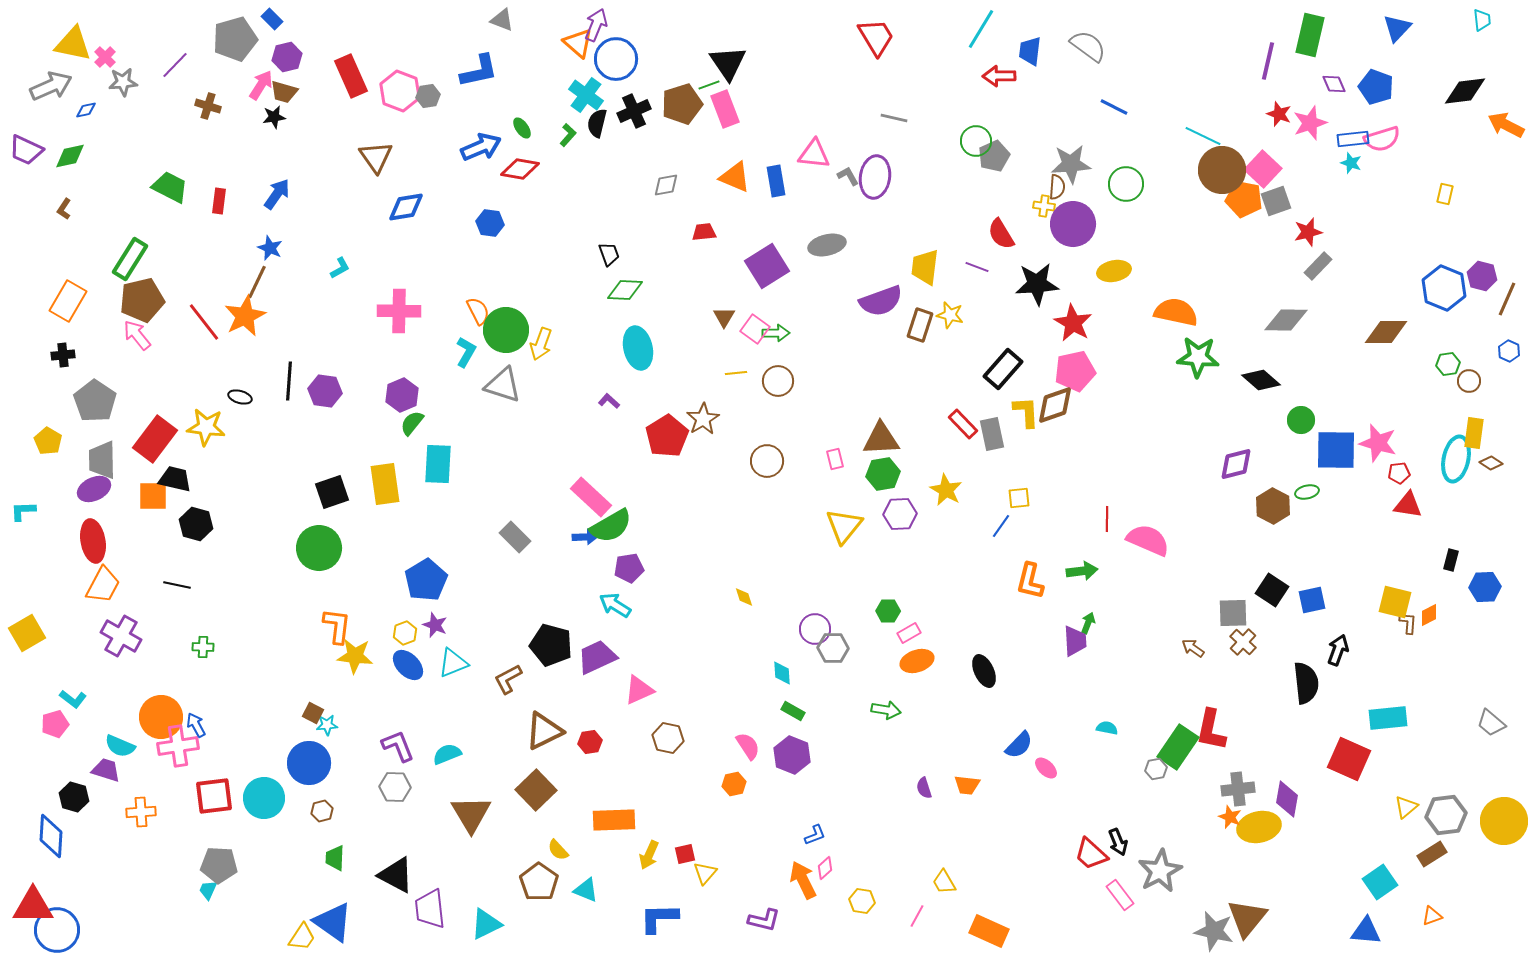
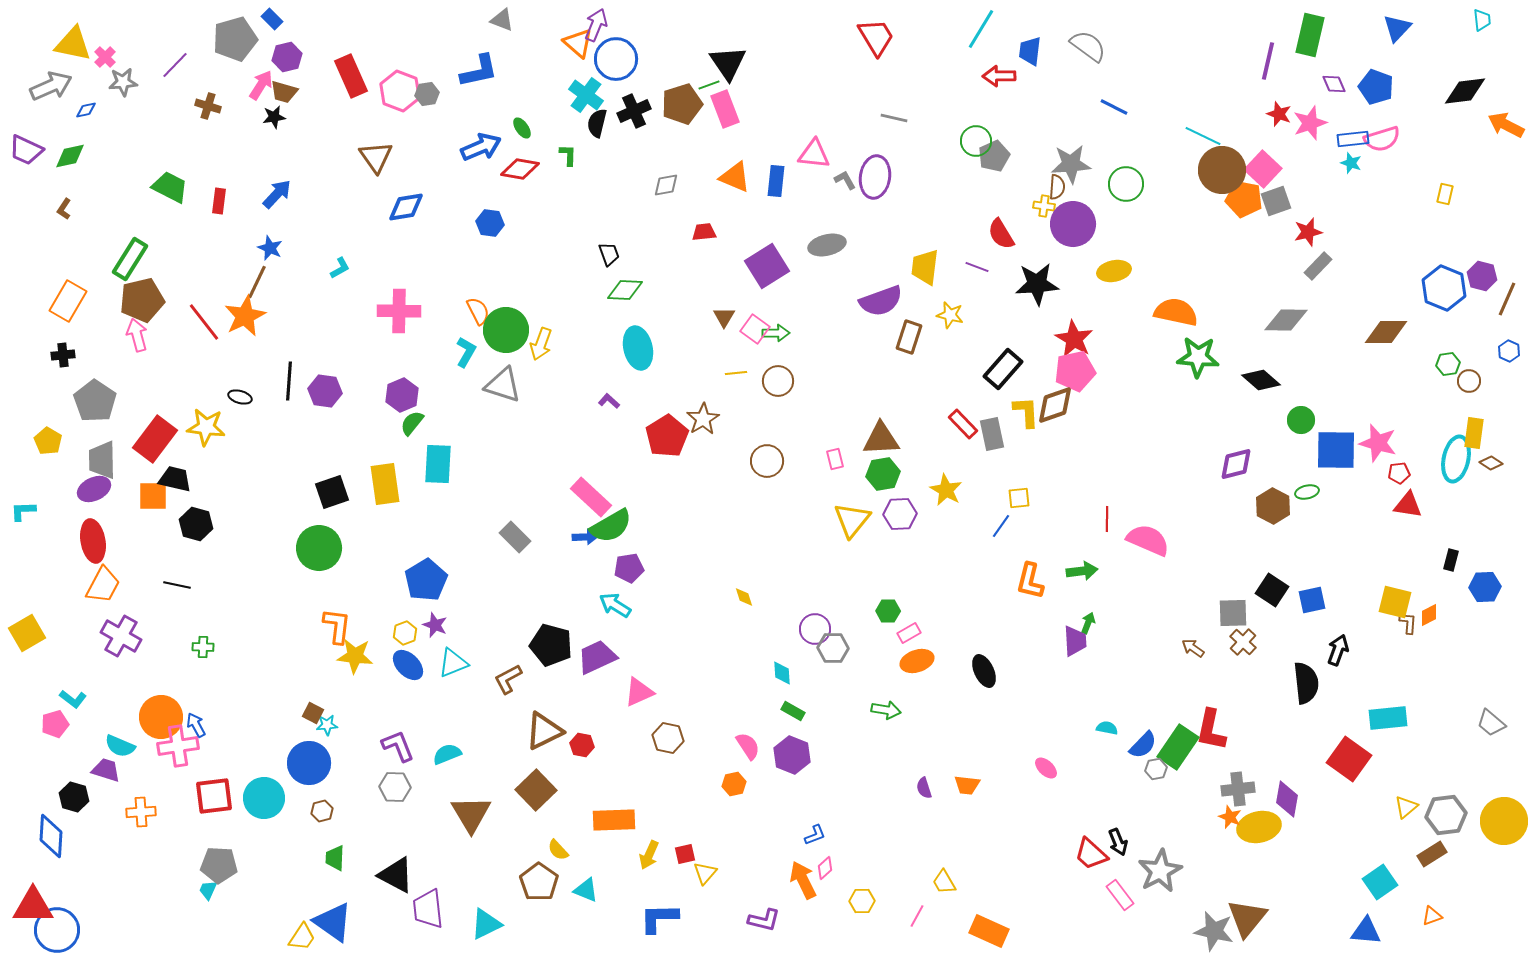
gray hexagon at (428, 96): moved 1 px left, 2 px up
green L-shape at (568, 135): moved 20 px down; rotated 40 degrees counterclockwise
gray L-shape at (848, 176): moved 3 px left, 4 px down
blue rectangle at (776, 181): rotated 16 degrees clockwise
blue arrow at (277, 194): rotated 8 degrees clockwise
red star at (1073, 323): moved 1 px right, 16 px down
brown rectangle at (920, 325): moved 11 px left, 12 px down
pink arrow at (137, 335): rotated 24 degrees clockwise
yellow triangle at (844, 526): moved 8 px right, 6 px up
pink triangle at (639, 690): moved 2 px down
red hexagon at (590, 742): moved 8 px left, 3 px down; rotated 20 degrees clockwise
blue semicircle at (1019, 745): moved 124 px right
red square at (1349, 759): rotated 12 degrees clockwise
yellow hexagon at (862, 901): rotated 10 degrees counterclockwise
purple trapezoid at (430, 909): moved 2 px left
